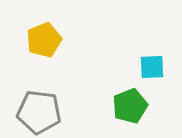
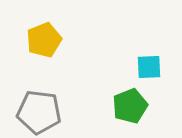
cyan square: moved 3 px left
